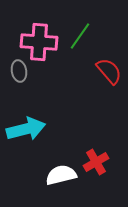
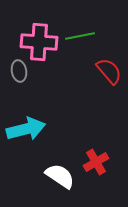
green line: rotated 44 degrees clockwise
white semicircle: moved 1 px left, 1 px down; rotated 48 degrees clockwise
